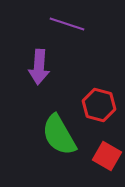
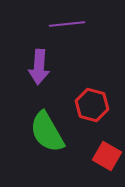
purple line: rotated 24 degrees counterclockwise
red hexagon: moved 7 px left
green semicircle: moved 12 px left, 3 px up
